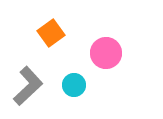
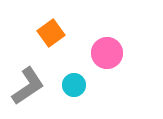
pink circle: moved 1 px right
gray L-shape: rotated 9 degrees clockwise
